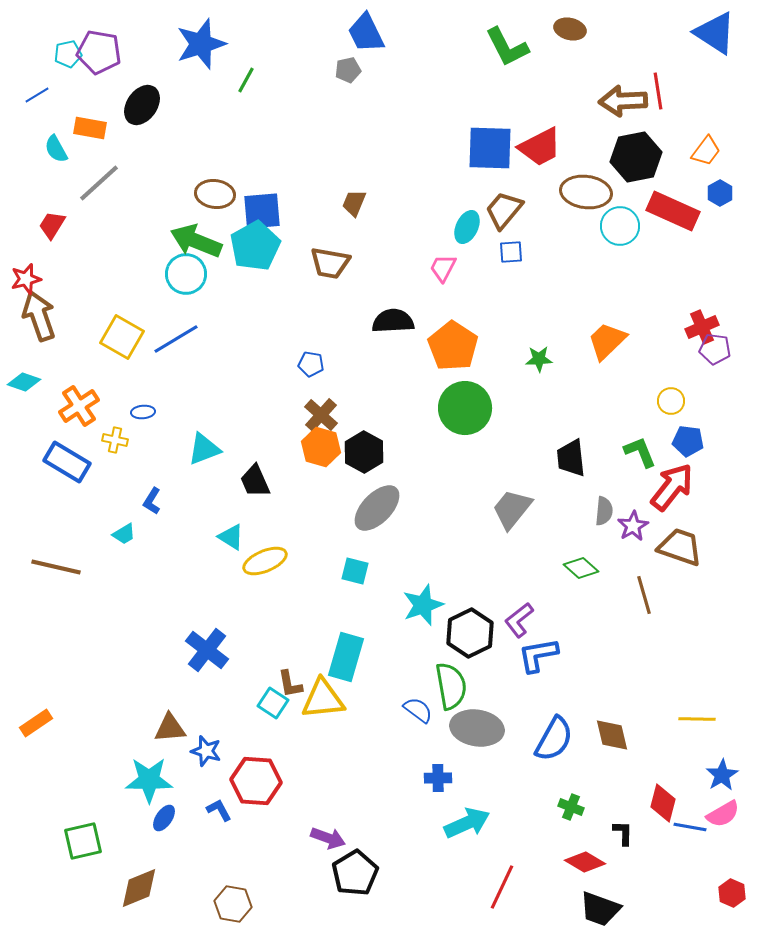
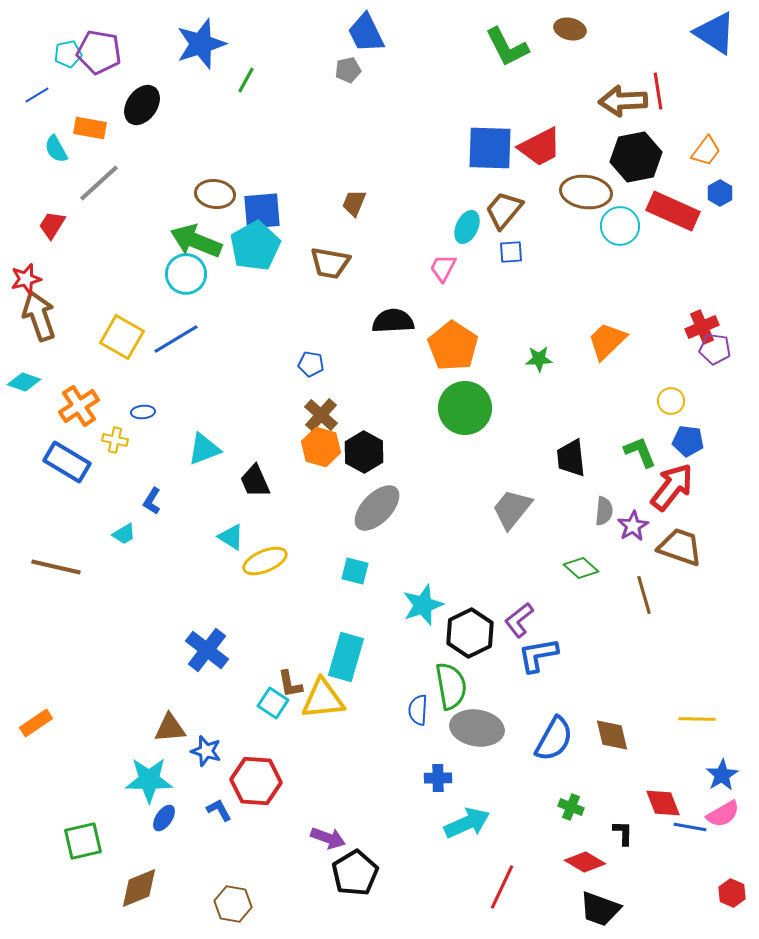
blue semicircle at (418, 710): rotated 124 degrees counterclockwise
red diamond at (663, 803): rotated 36 degrees counterclockwise
